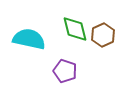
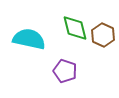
green diamond: moved 1 px up
brown hexagon: rotated 10 degrees counterclockwise
